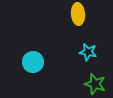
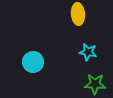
green star: rotated 15 degrees counterclockwise
